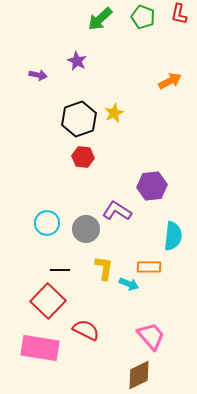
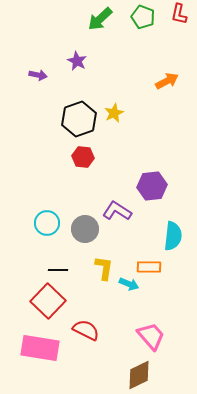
orange arrow: moved 3 px left
gray circle: moved 1 px left
black line: moved 2 px left
